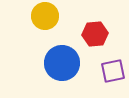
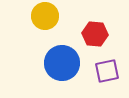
red hexagon: rotated 10 degrees clockwise
purple square: moved 6 px left
